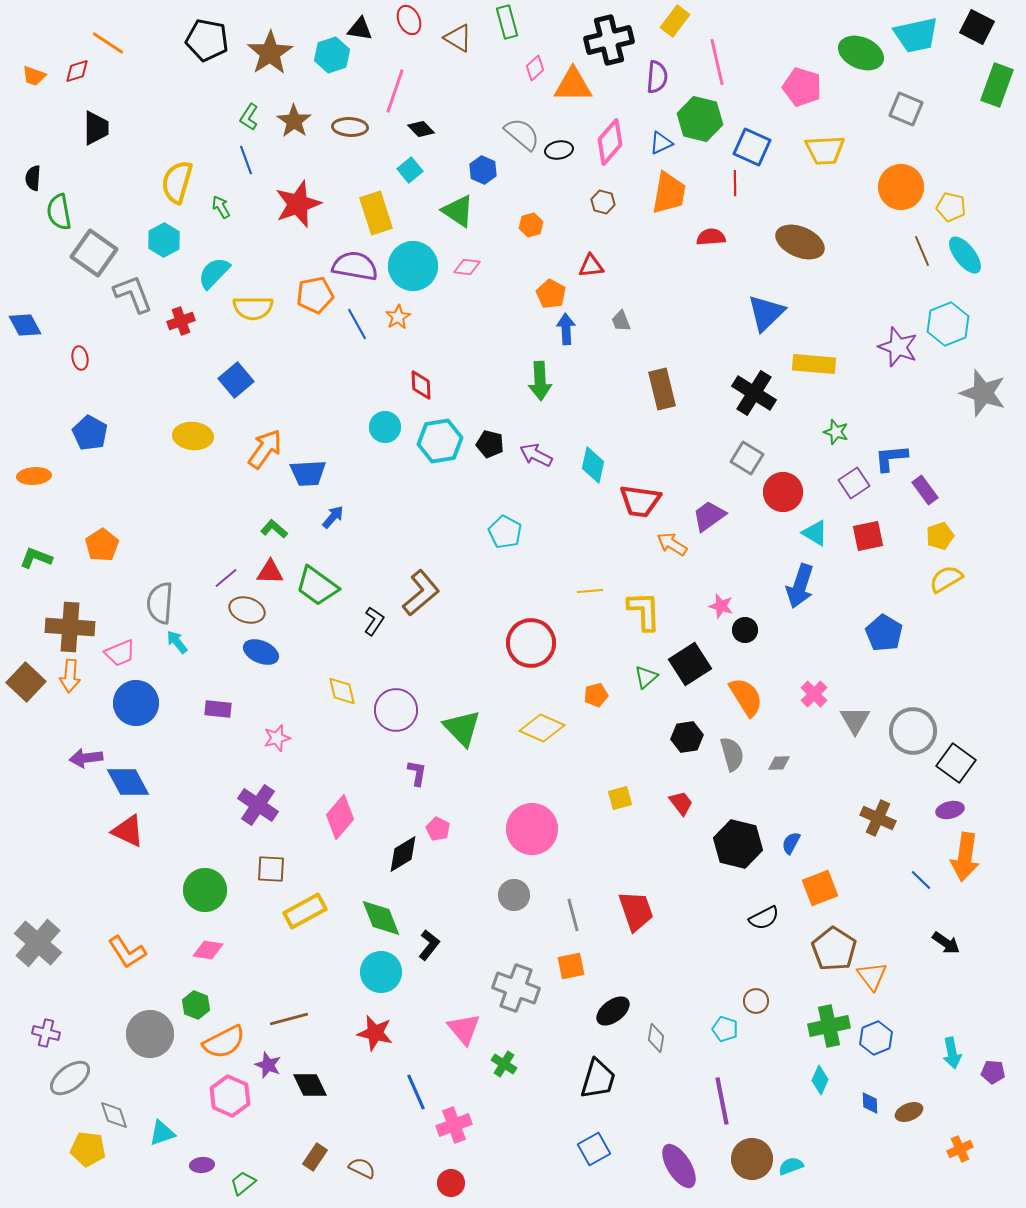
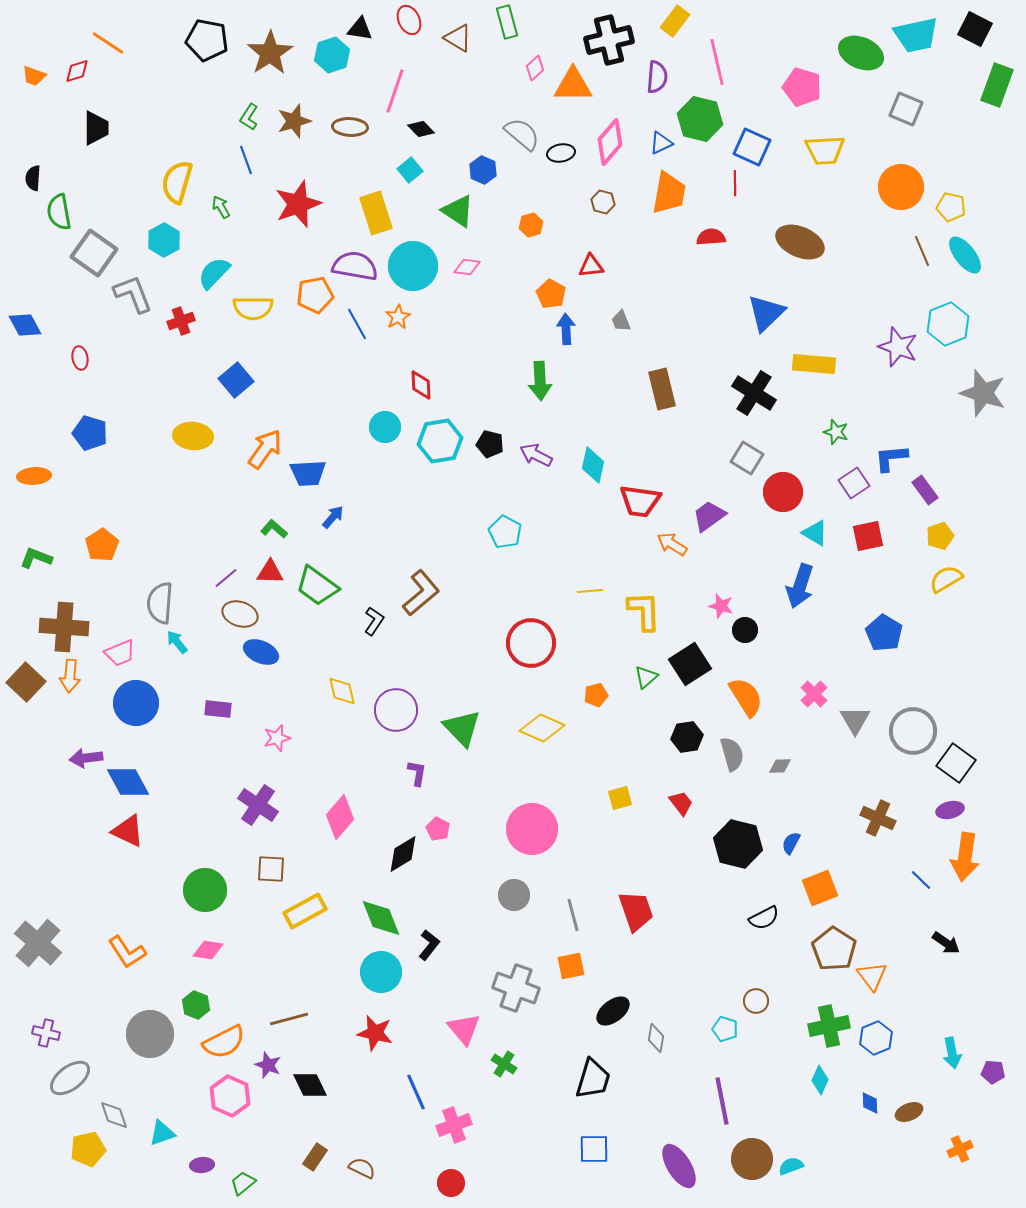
black square at (977, 27): moved 2 px left, 2 px down
brown star at (294, 121): rotated 20 degrees clockwise
black ellipse at (559, 150): moved 2 px right, 3 px down
blue pentagon at (90, 433): rotated 12 degrees counterclockwise
brown ellipse at (247, 610): moved 7 px left, 4 px down
brown cross at (70, 627): moved 6 px left
gray diamond at (779, 763): moved 1 px right, 3 px down
black trapezoid at (598, 1079): moved 5 px left
yellow pentagon at (88, 1149): rotated 20 degrees counterclockwise
blue square at (594, 1149): rotated 28 degrees clockwise
